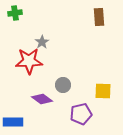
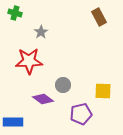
green cross: rotated 24 degrees clockwise
brown rectangle: rotated 24 degrees counterclockwise
gray star: moved 1 px left, 10 px up
purple diamond: moved 1 px right
